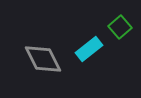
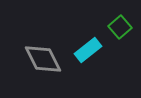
cyan rectangle: moved 1 px left, 1 px down
